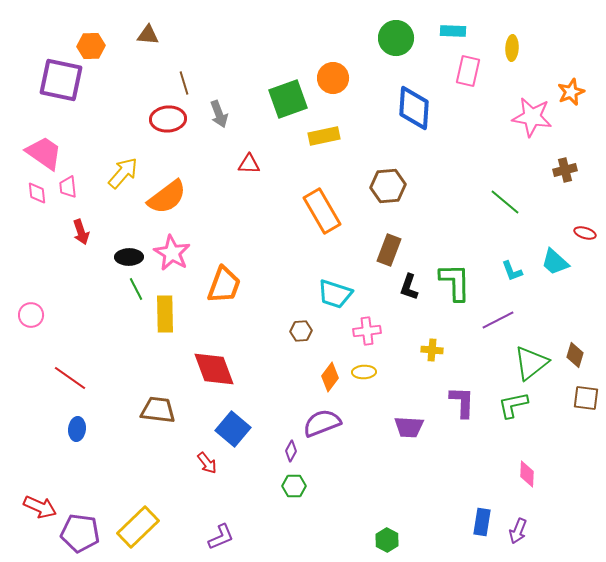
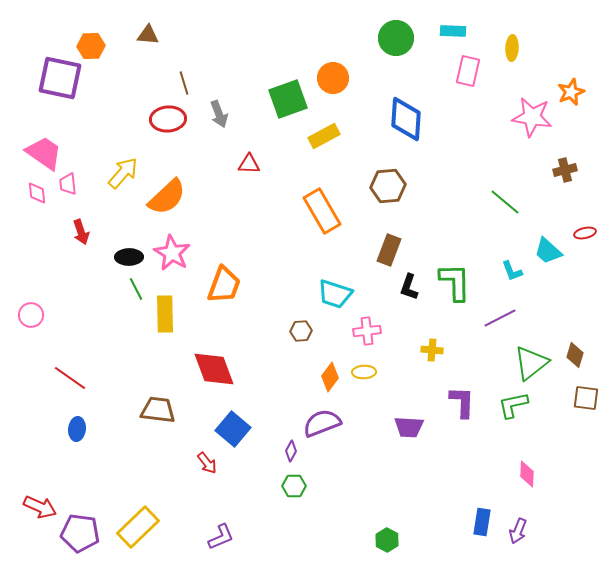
purple square at (61, 80): moved 1 px left, 2 px up
blue diamond at (414, 108): moved 8 px left, 11 px down
yellow rectangle at (324, 136): rotated 16 degrees counterclockwise
pink trapezoid at (68, 187): moved 3 px up
orange semicircle at (167, 197): rotated 6 degrees counterclockwise
red ellipse at (585, 233): rotated 30 degrees counterclockwise
cyan trapezoid at (555, 262): moved 7 px left, 11 px up
purple line at (498, 320): moved 2 px right, 2 px up
